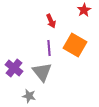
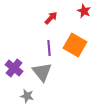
red star: moved 1 px down; rotated 16 degrees counterclockwise
red arrow: moved 3 px up; rotated 112 degrees counterclockwise
gray star: moved 2 px left
